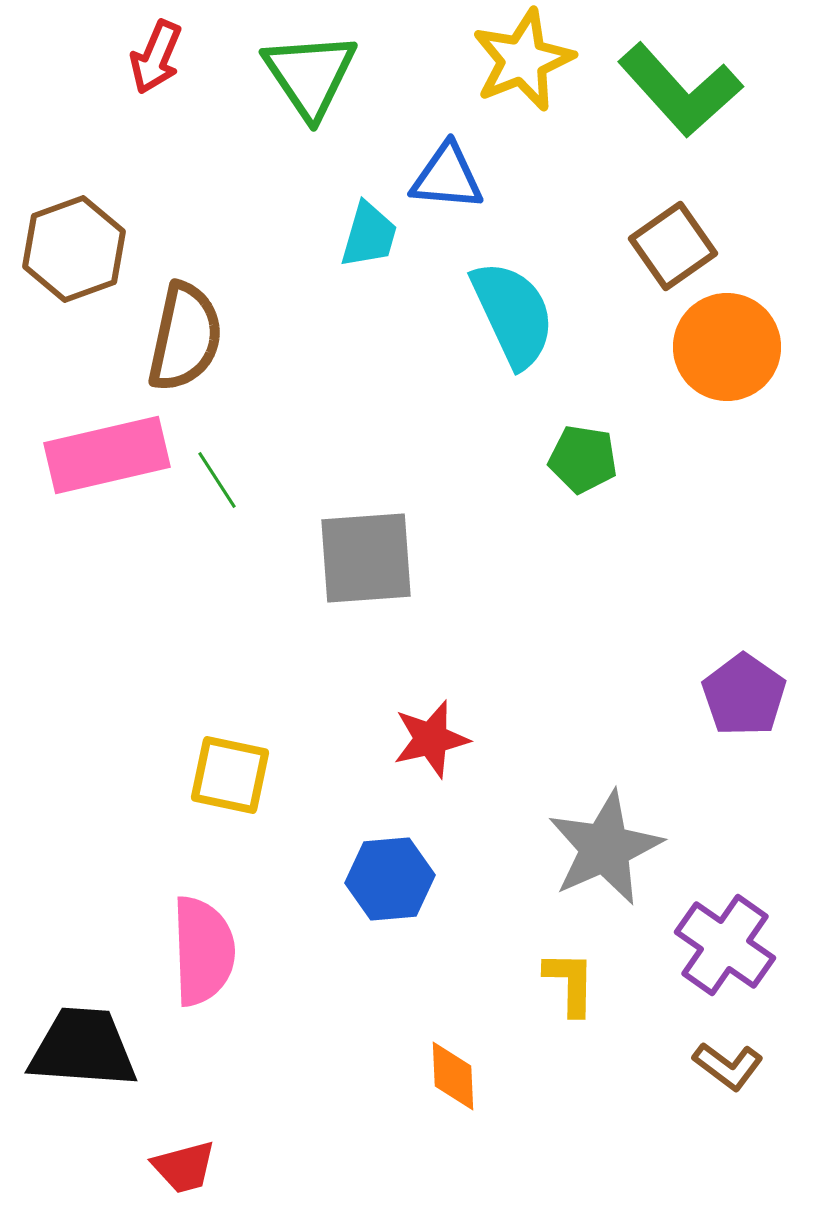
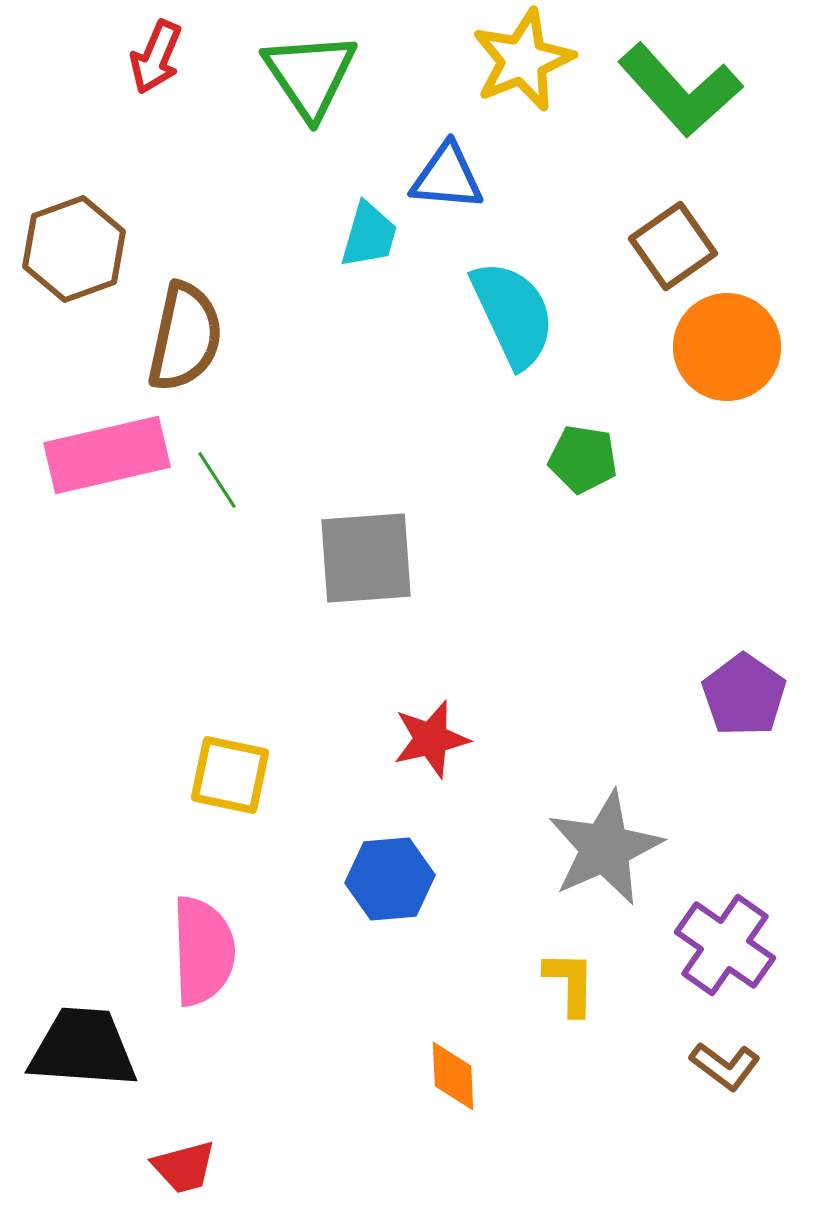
brown L-shape: moved 3 px left
